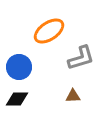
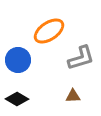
blue circle: moved 1 px left, 7 px up
black diamond: rotated 30 degrees clockwise
